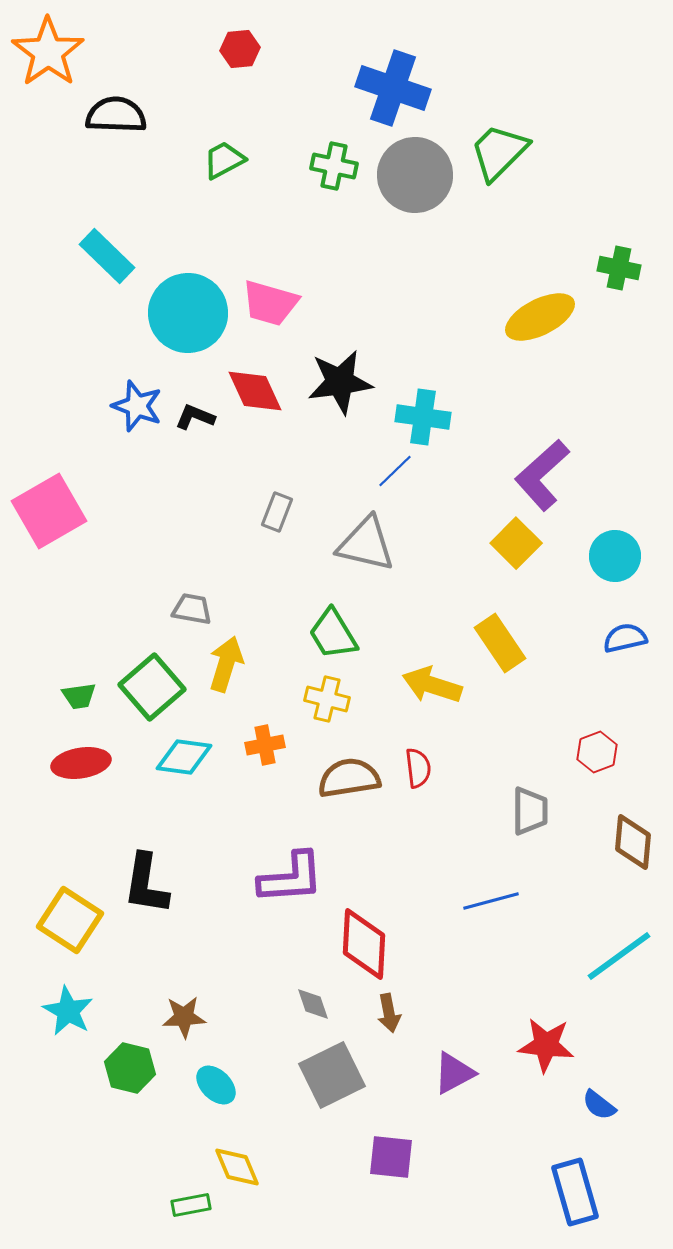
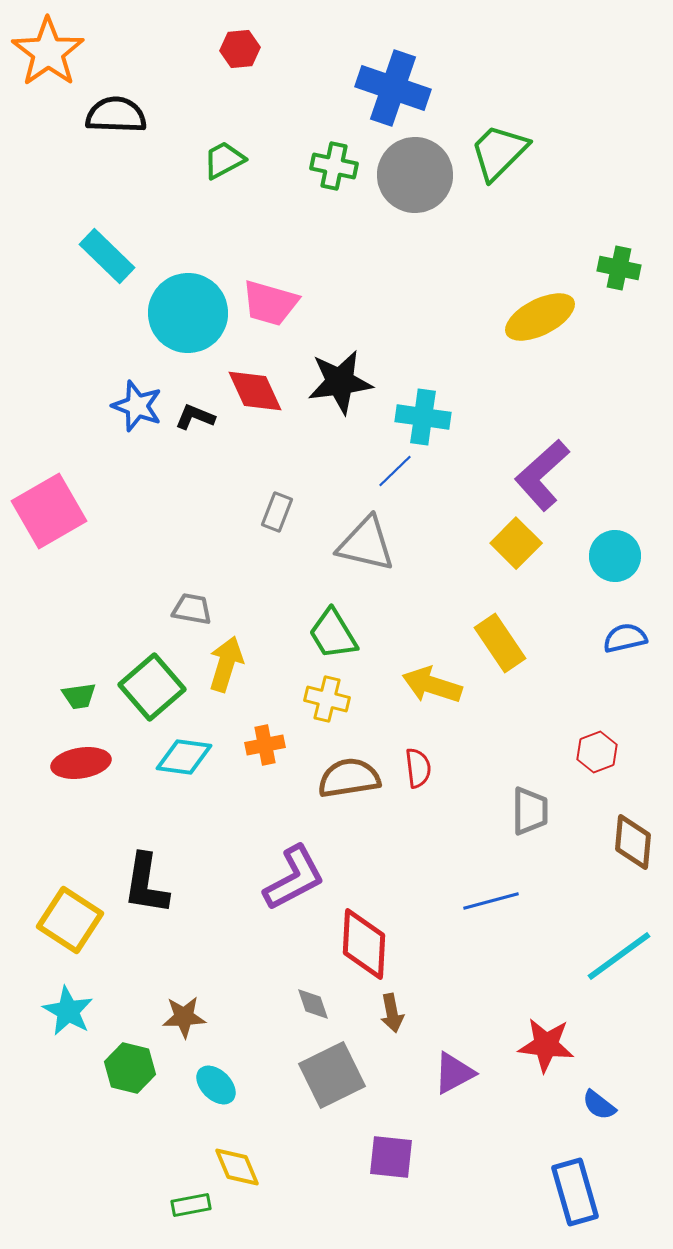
purple L-shape at (291, 878): moved 3 px right; rotated 24 degrees counterclockwise
brown arrow at (389, 1013): moved 3 px right
